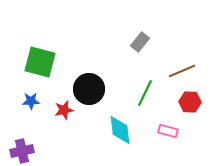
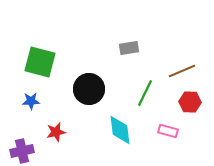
gray rectangle: moved 11 px left, 6 px down; rotated 42 degrees clockwise
red star: moved 8 px left, 22 px down
